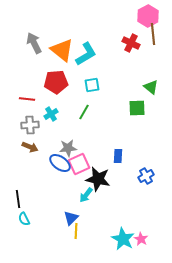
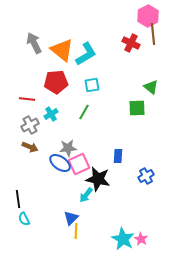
gray cross: rotated 24 degrees counterclockwise
